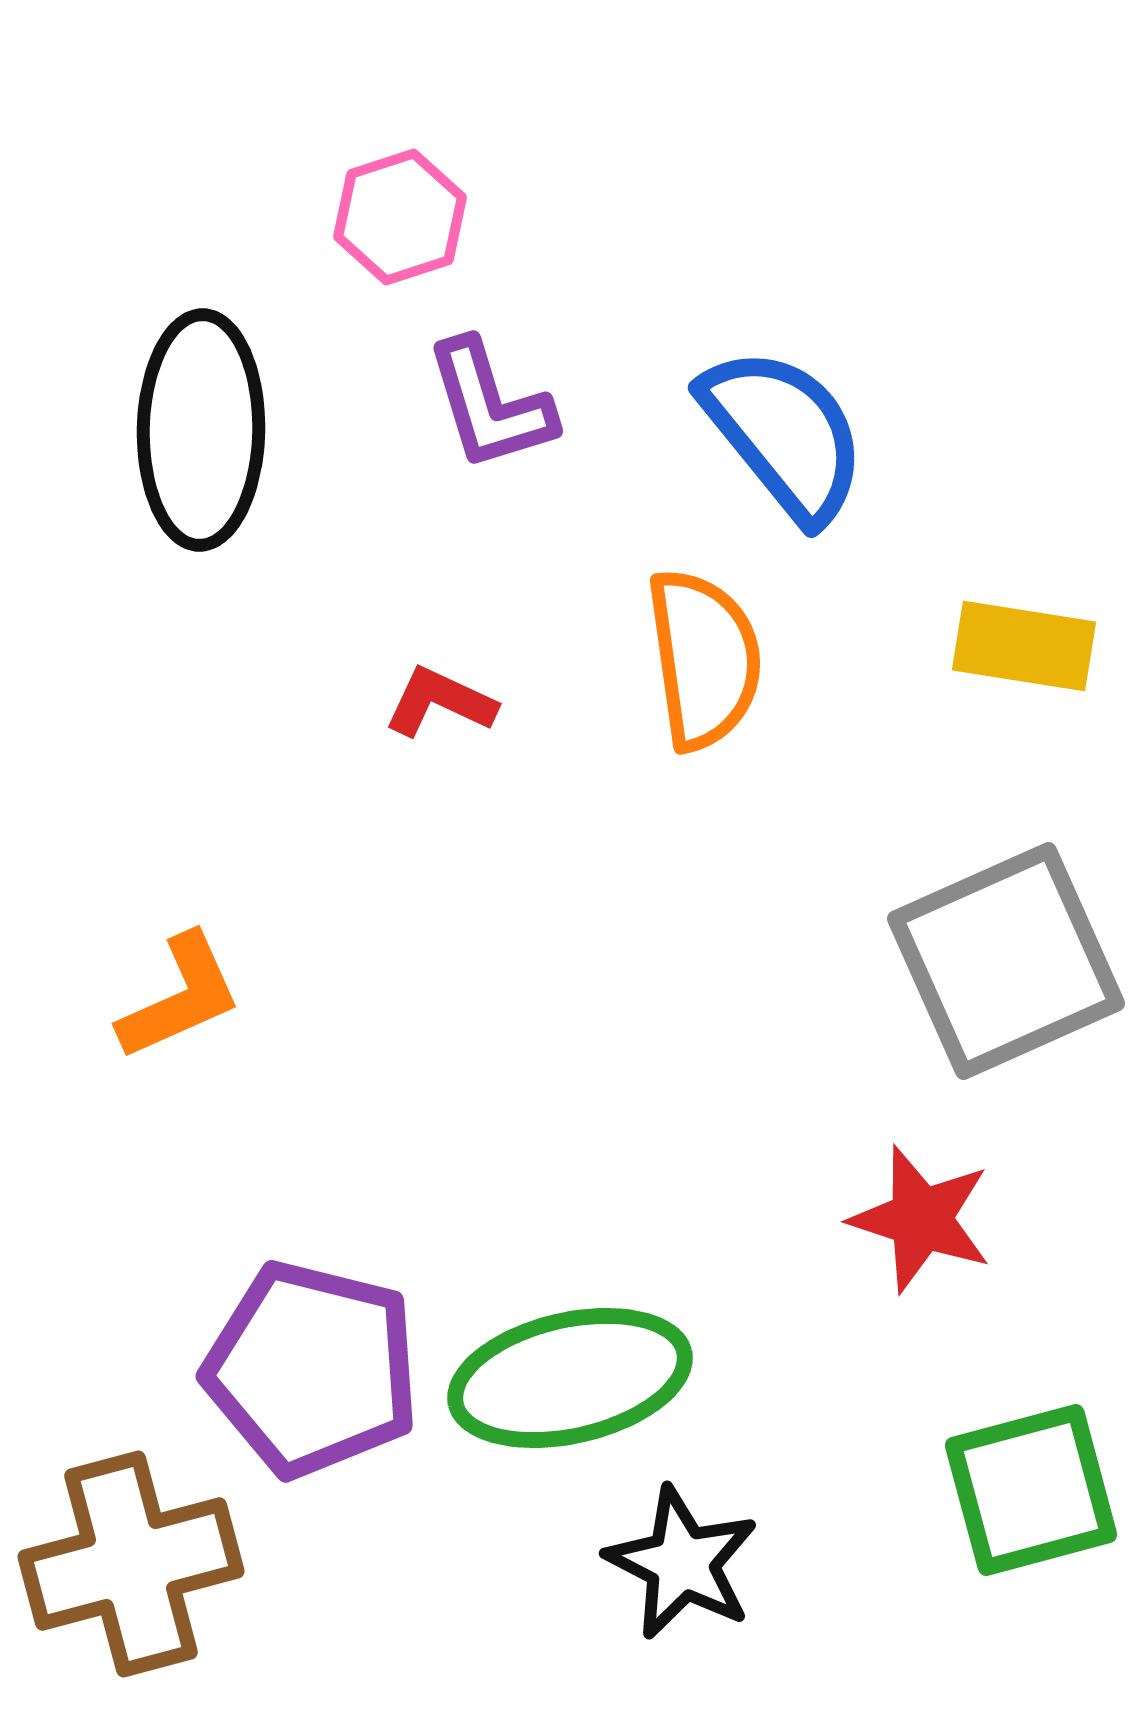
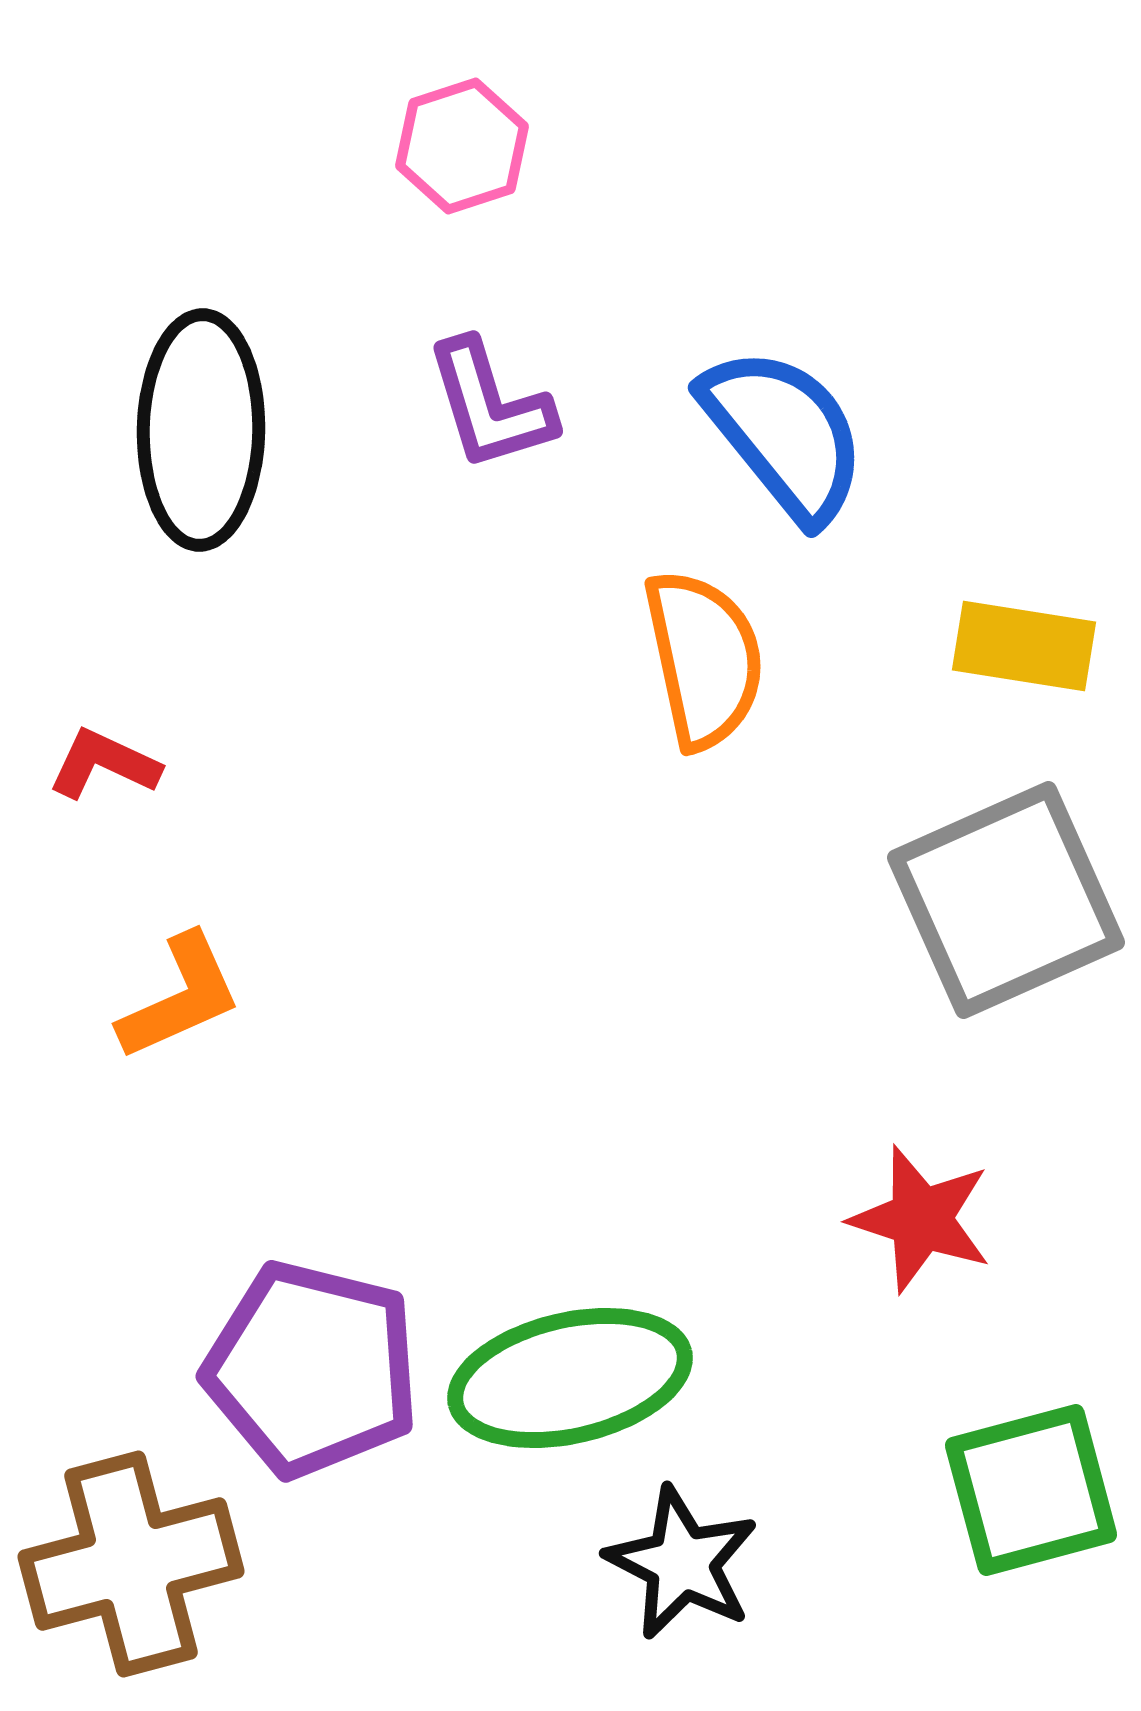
pink hexagon: moved 62 px right, 71 px up
orange semicircle: rotated 4 degrees counterclockwise
red L-shape: moved 336 px left, 62 px down
gray square: moved 61 px up
